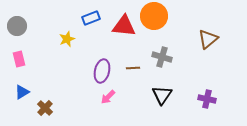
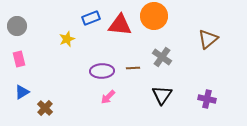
red triangle: moved 4 px left, 1 px up
gray cross: rotated 18 degrees clockwise
purple ellipse: rotated 75 degrees clockwise
